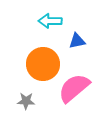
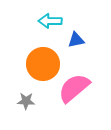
blue triangle: moved 1 px left, 1 px up
